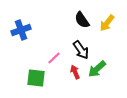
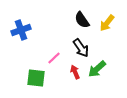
black arrow: moved 2 px up
